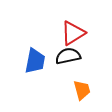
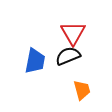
red triangle: rotated 28 degrees counterclockwise
black semicircle: rotated 10 degrees counterclockwise
